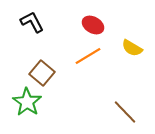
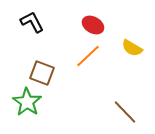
orange line: rotated 12 degrees counterclockwise
brown square: rotated 20 degrees counterclockwise
